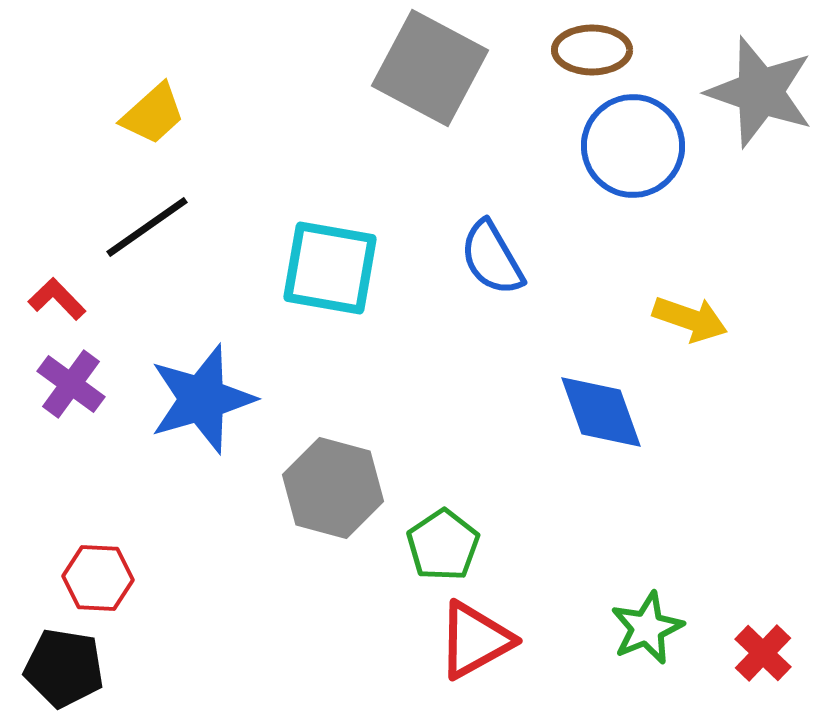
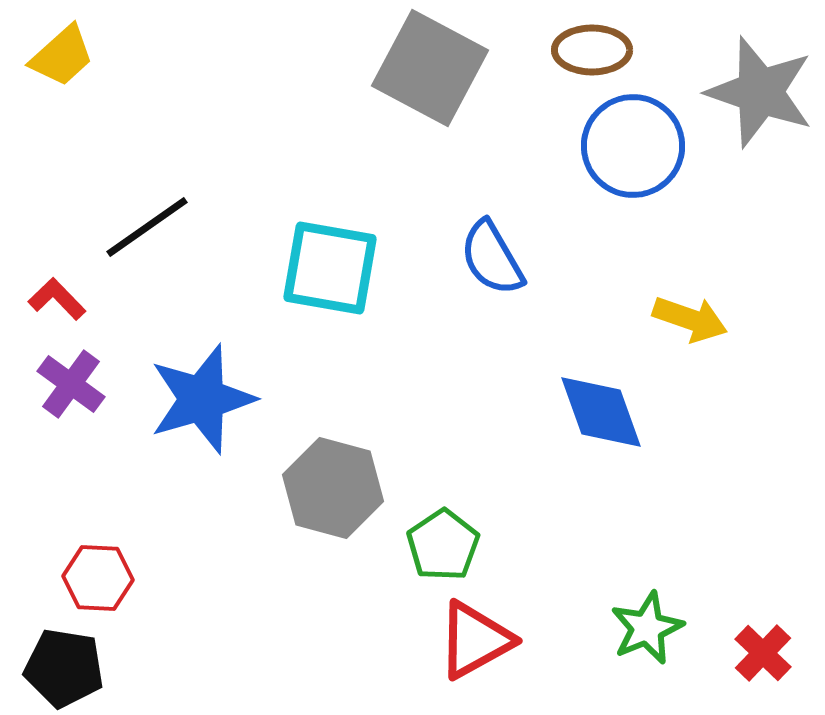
yellow trapezoid: moved 91 px left, 58 px up
